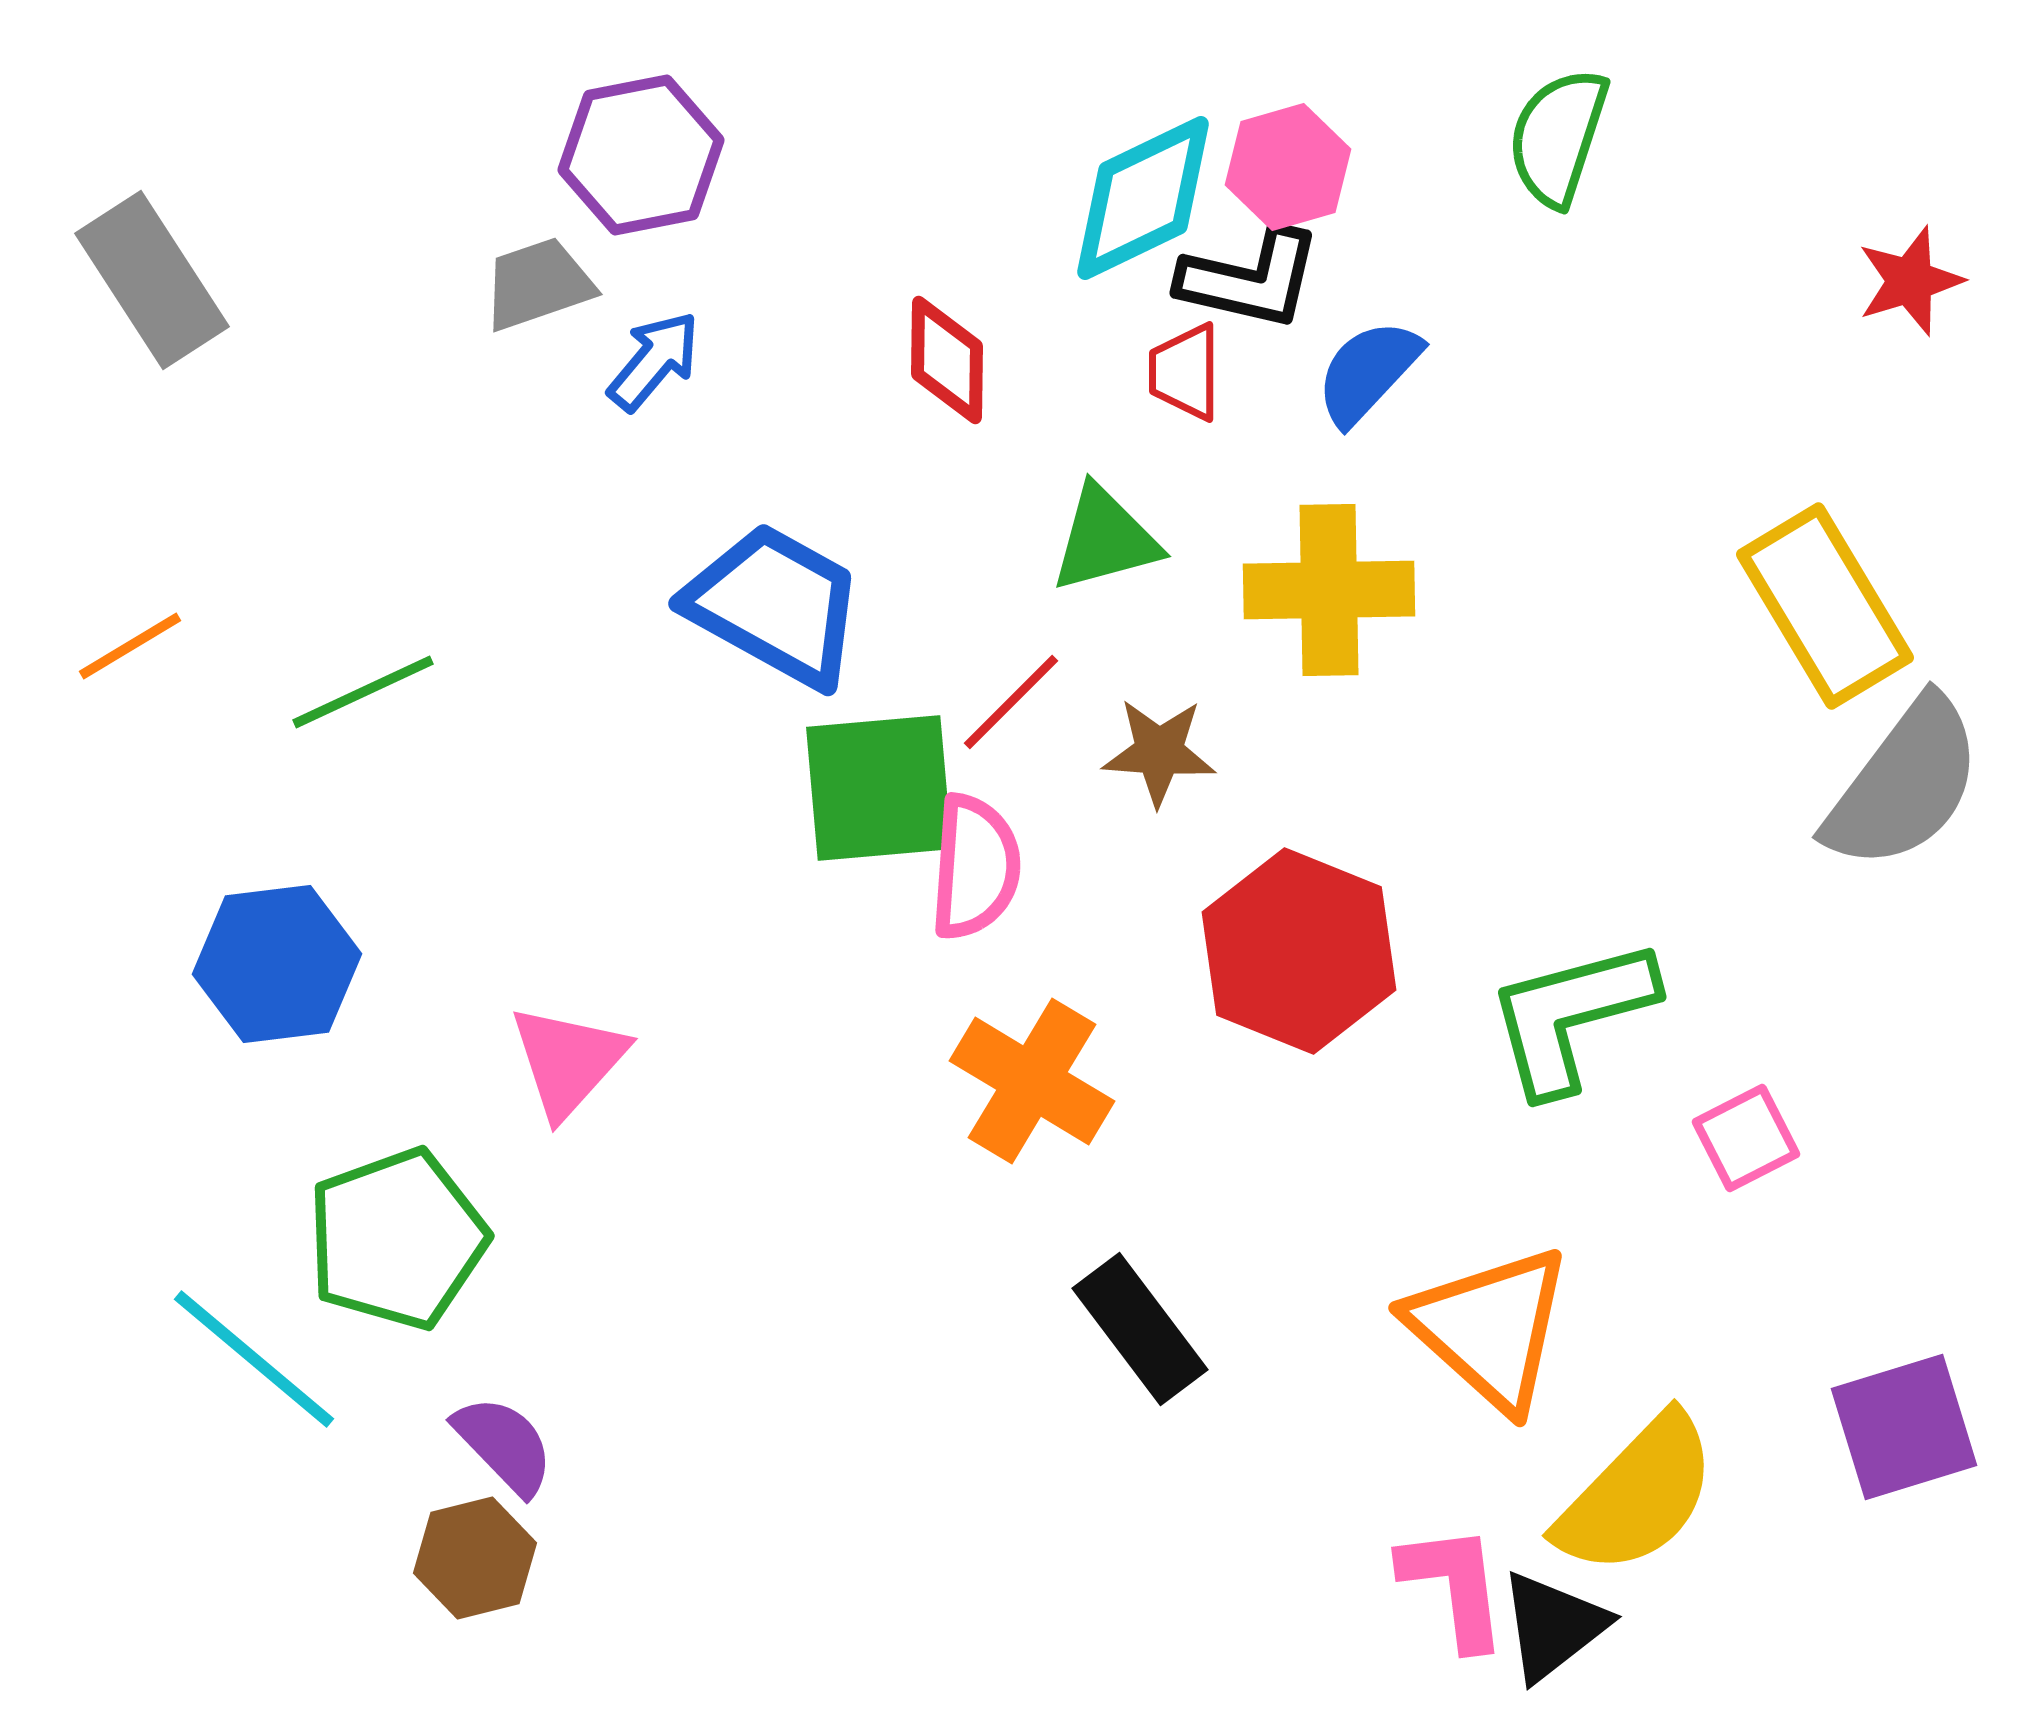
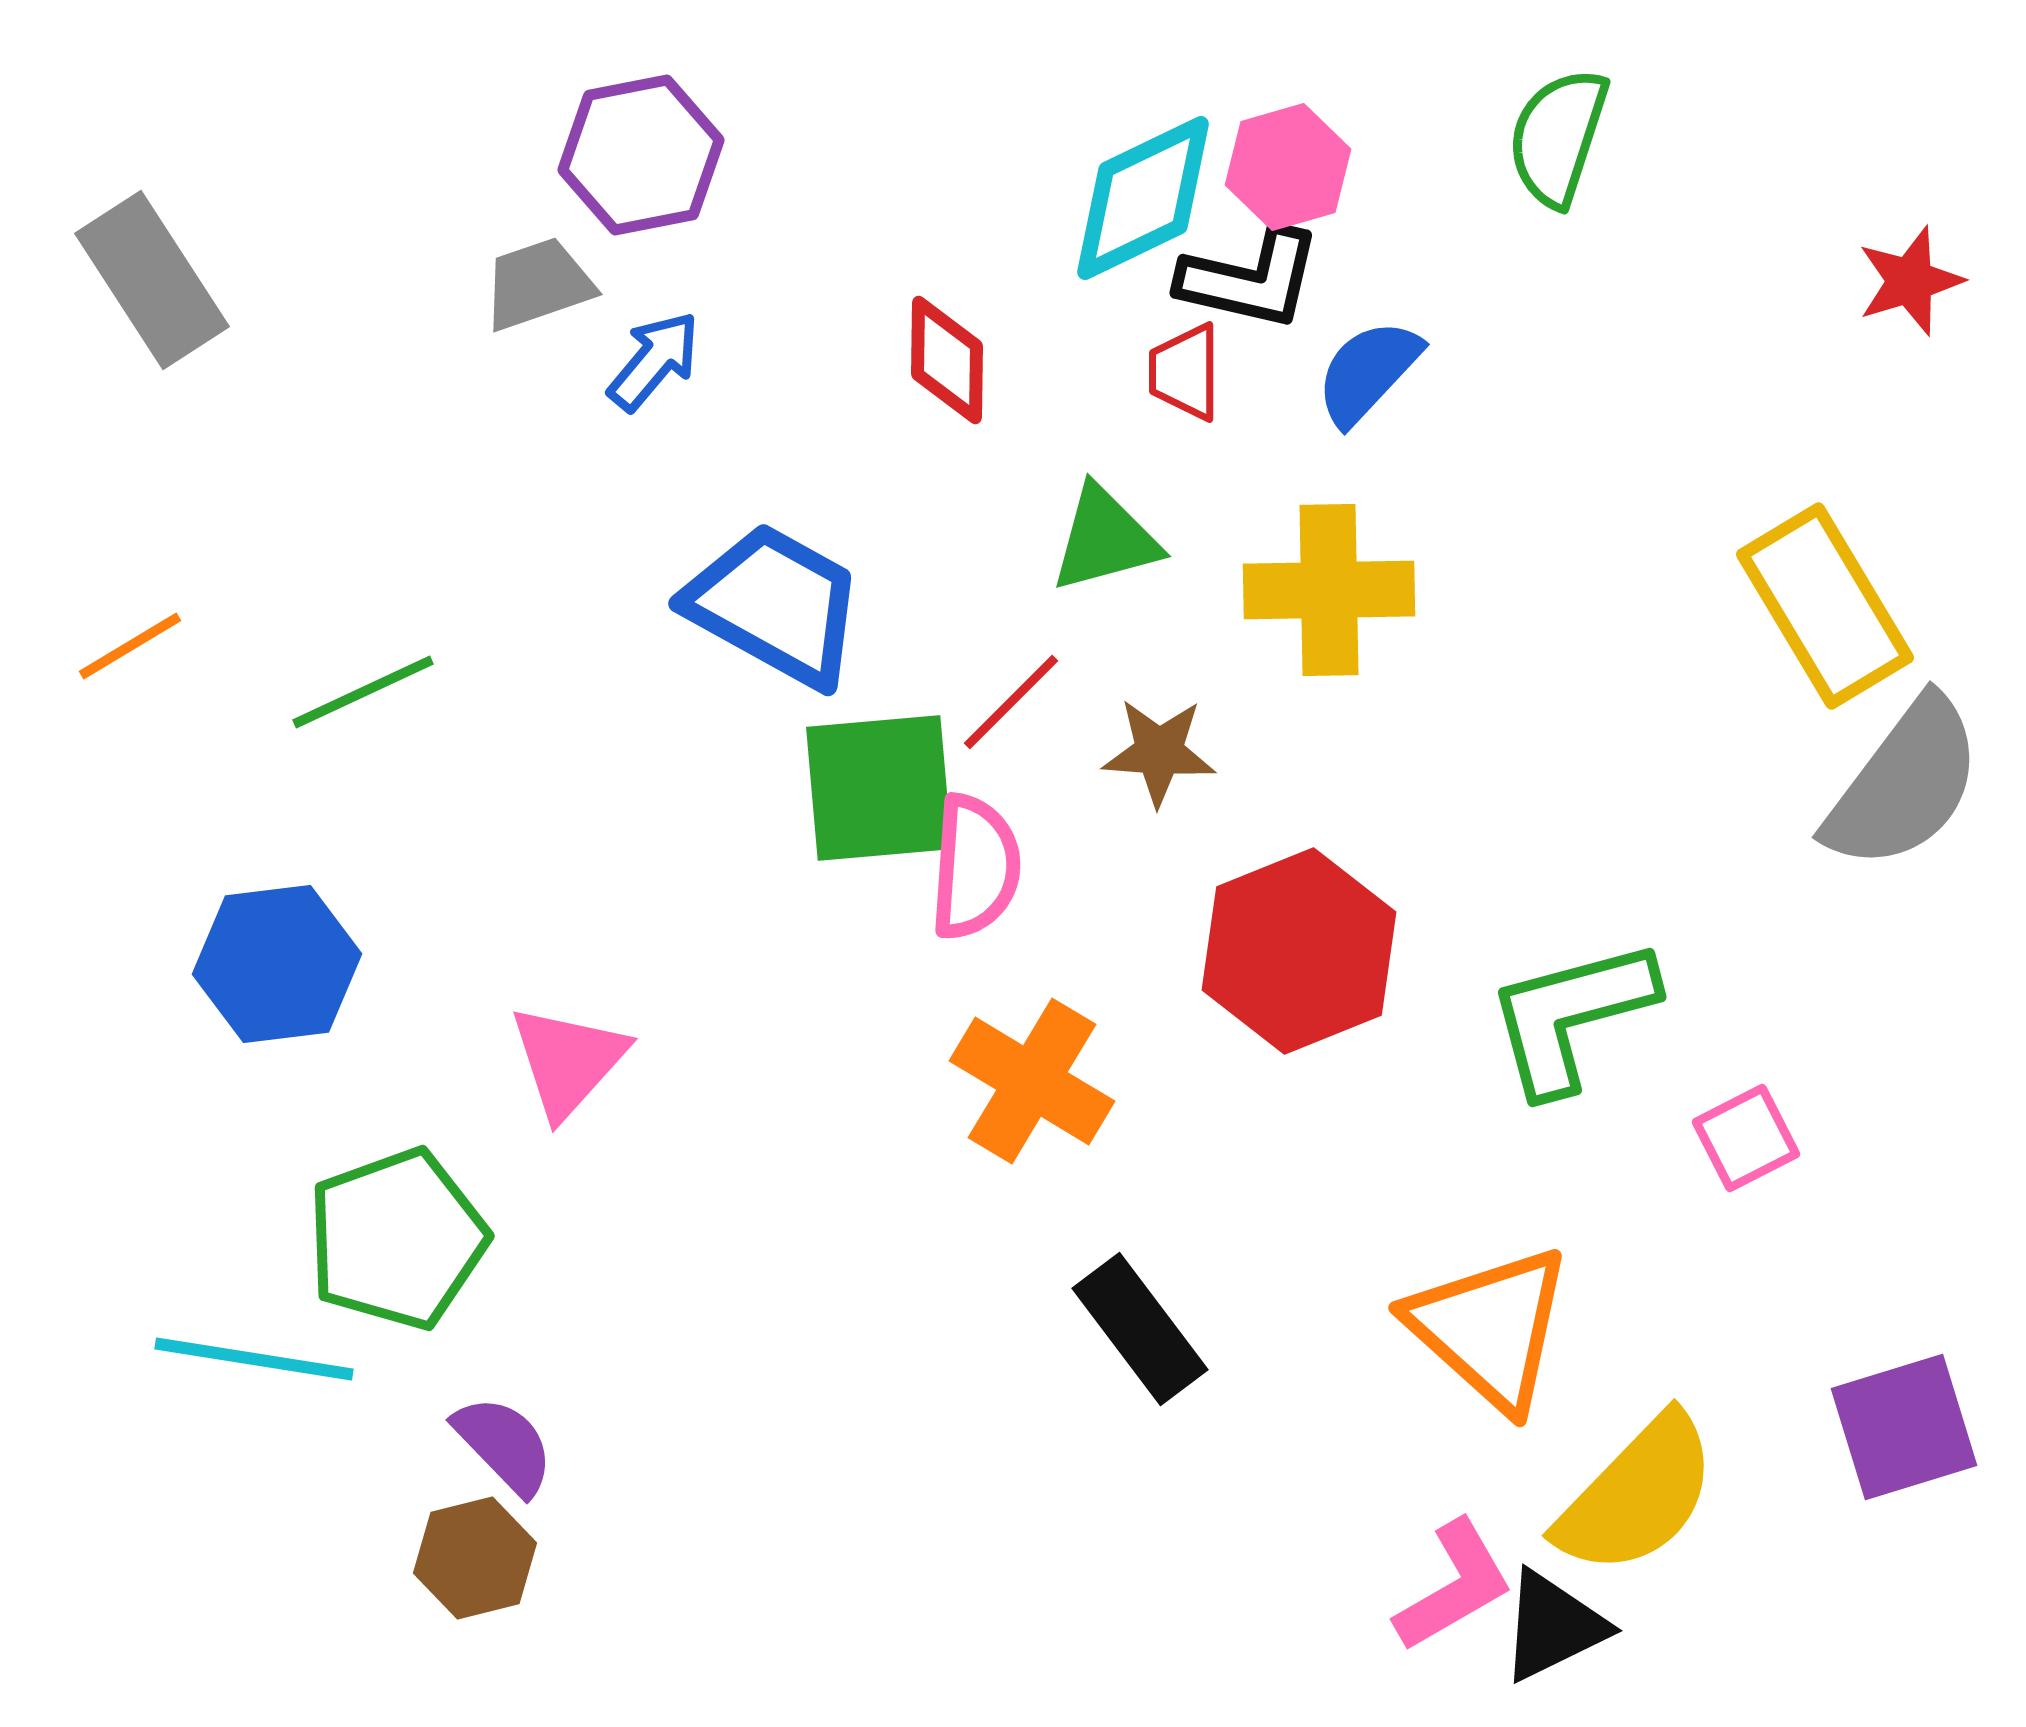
red hexagon: rotated 16 degrees clockwise
cyan line: rotated 31 degrees counterclockwise
pink L-shape: rotated 67 degrees clockwise
black triangle: rotated 12 degrees clockwise
